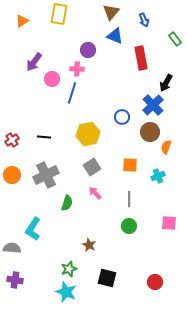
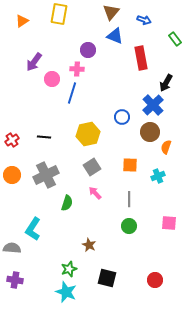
blue arrow: rotated 48 degrees counterclockwise
red circle: moved 2 px up
